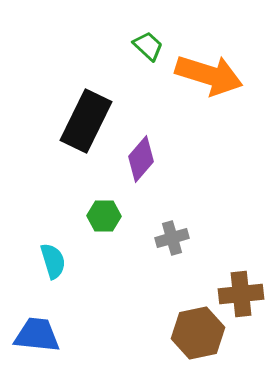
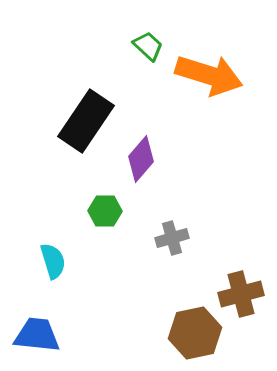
black rectangle: rotated 8 degrees clockwise
green hexagon: moved 1 px right, 5 px up
brown cross: rotated 9 degrees counterclockwise
brown hexagon: moved 3 px left
